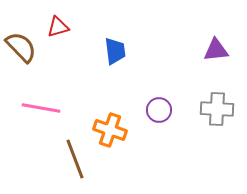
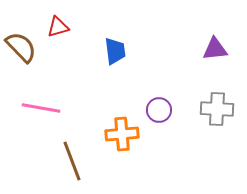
purple triangle: moved 1 px left, 1 px up
orange cross: moved 12 px right, 4 px down; rotated 24 degrees counterclockwise
brown line: moved 3 px left, 2 px down
